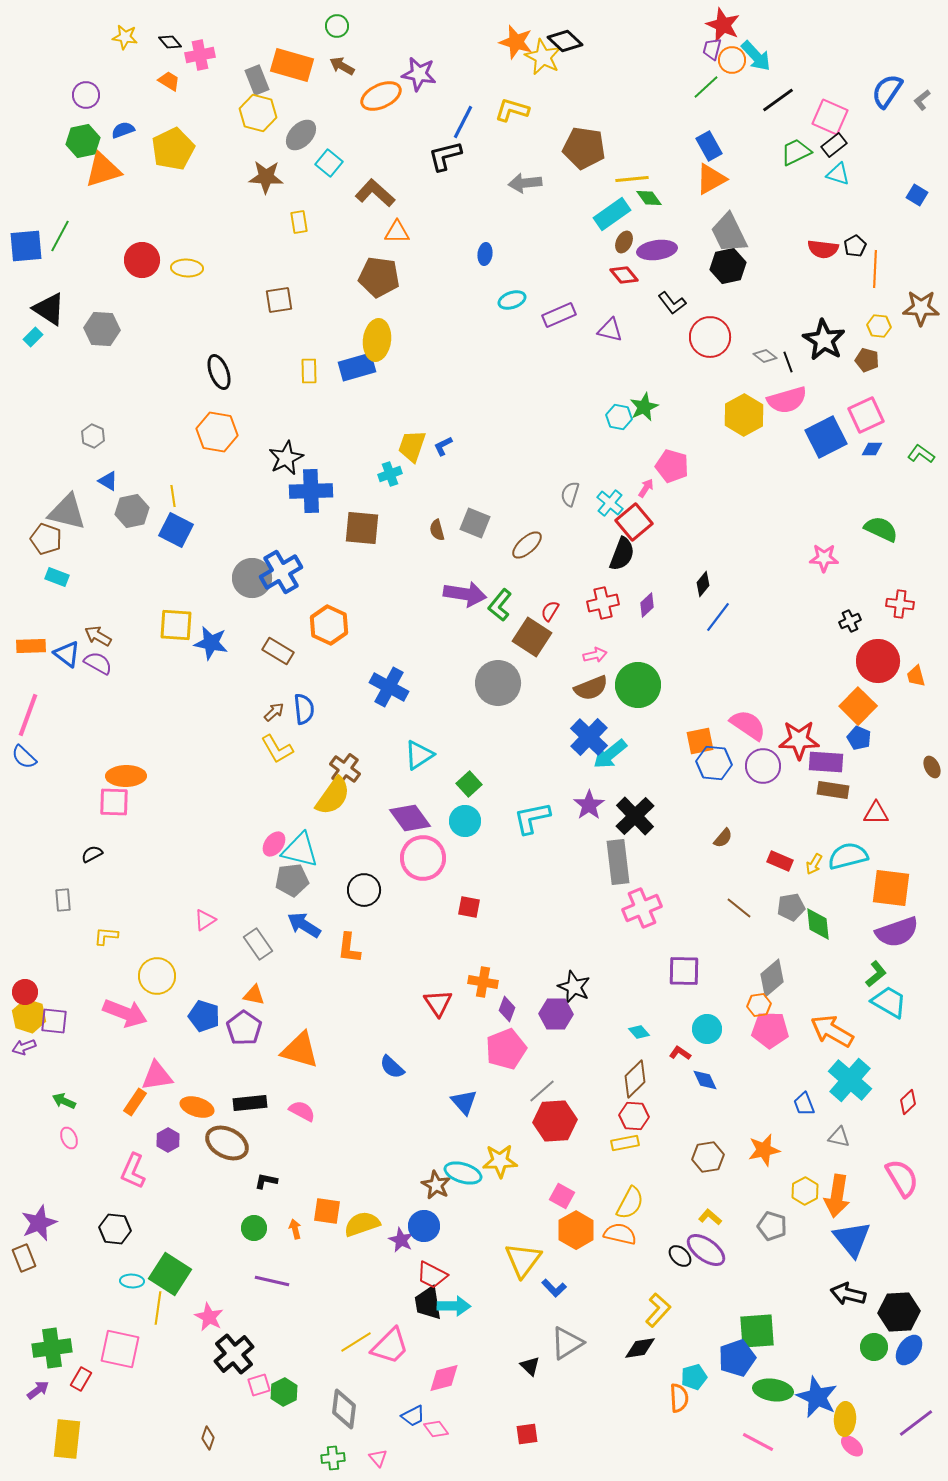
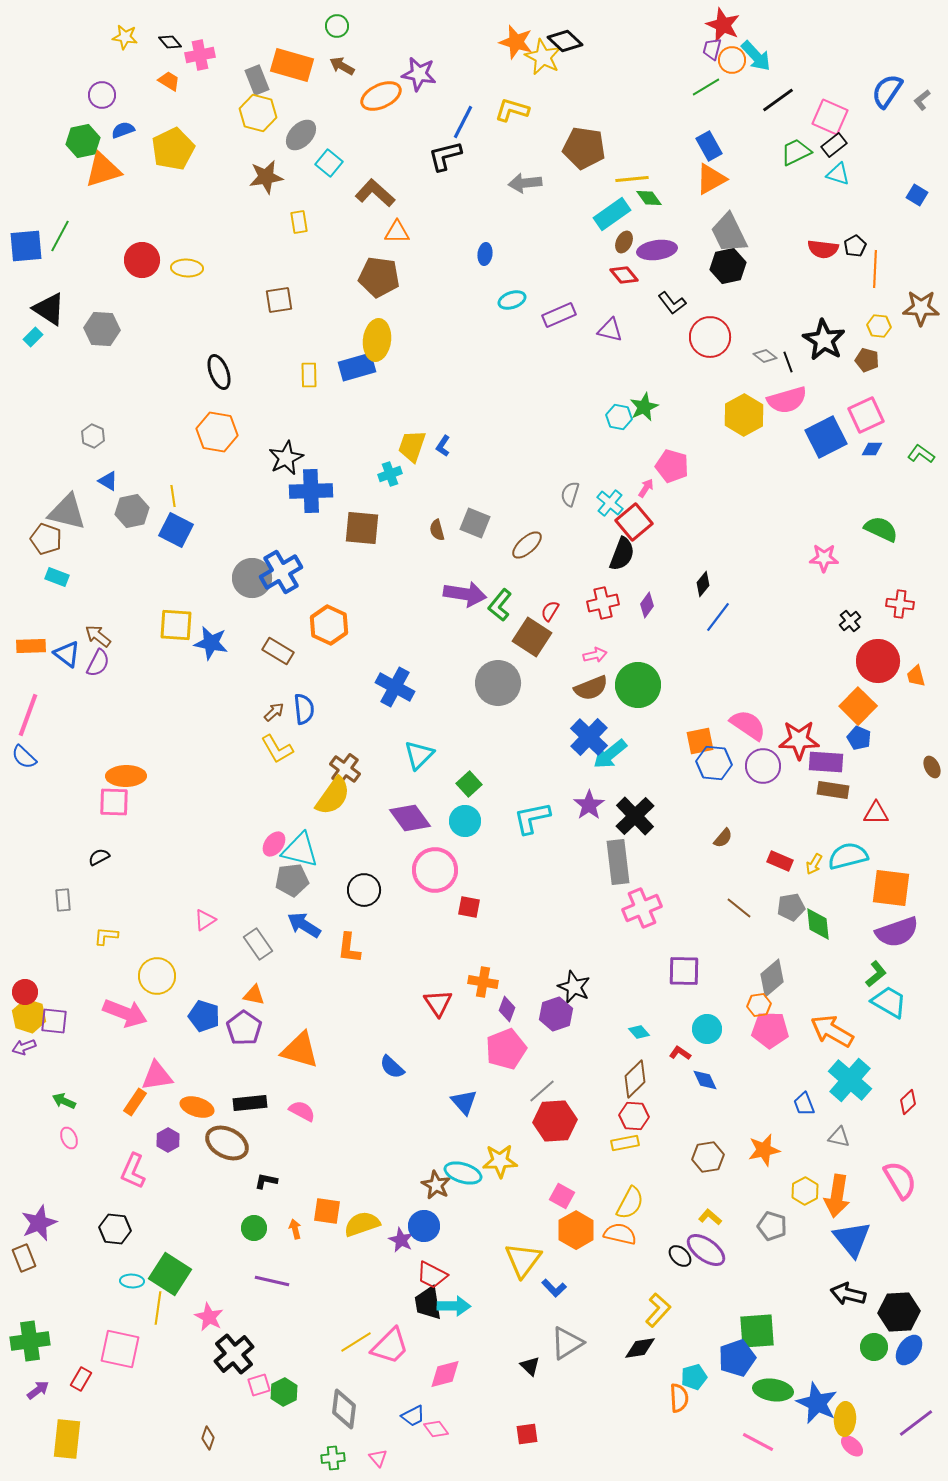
green line at (706, 87): rotated 12 degrees clockwise
purple circle at (86, 95): moved 16 px right
brown star at (266, 177): rotated 12 degrees counterclockwise
yellow rectangle at (309, 371): moved 4 px down
blue L-shape at (443, 446): rotated 30 degrees counterclockwise
purple diamond at (647, 605): rotated 10 degrees counterclockwise
black cross at (850, 621): rotated 15 degrees counterclockwise
brown arrow at (98, 636): rotated 8 degrees clockwise
purple semicircle at (98, 663): rotated 88 degrees clockwise
blue cross at (389, 687): moved 6 px right
cyan triangle at (419, 755): rotated 12 degrees counterclockwise
black semicircle at (92, 854): moved 7 px right, 3 px down
pink circle at (423, 858): moved 12 px right, 12 px down
purple hexagon at (556, 1014): rotated 20 degrees counterclockwise
pink semicircle at (902, 1178): moved 2 px left, 2 px down
green cross at (52, 1348): moved 22 px left, 7 px up
pink diamond at (444, 1378): moved 1 px right, 4 px up
blue star at (817, 1397): moved 6 px down
